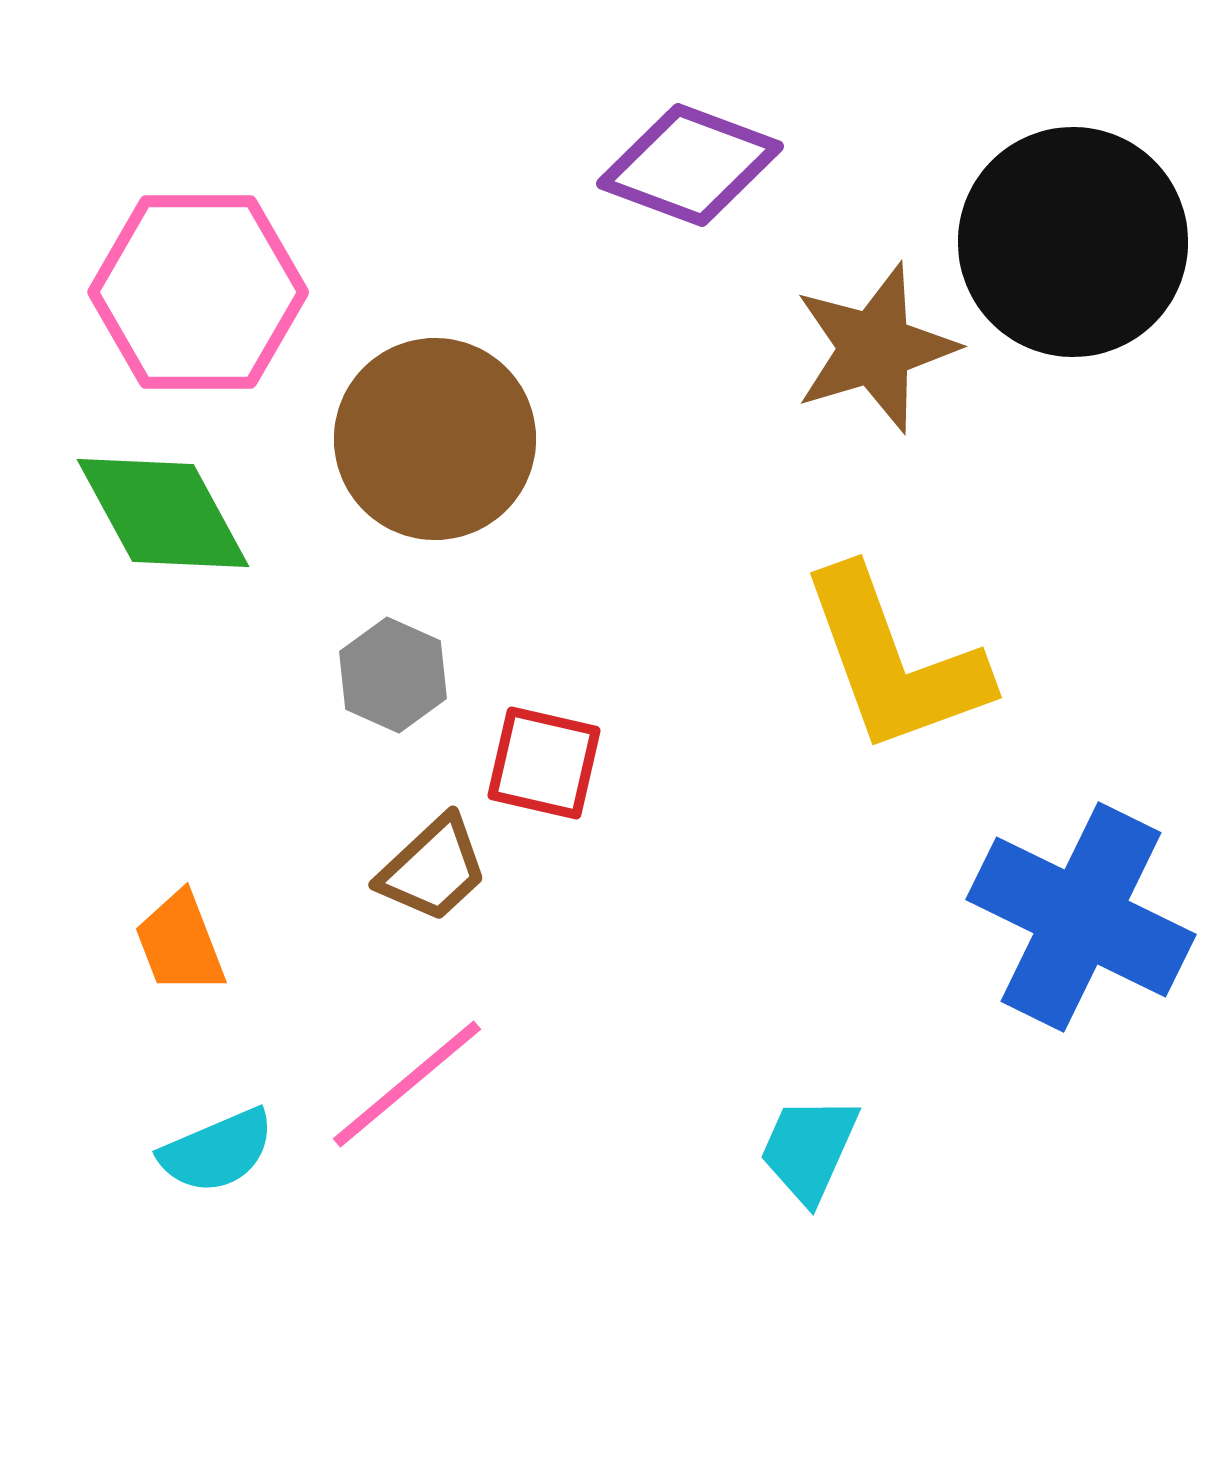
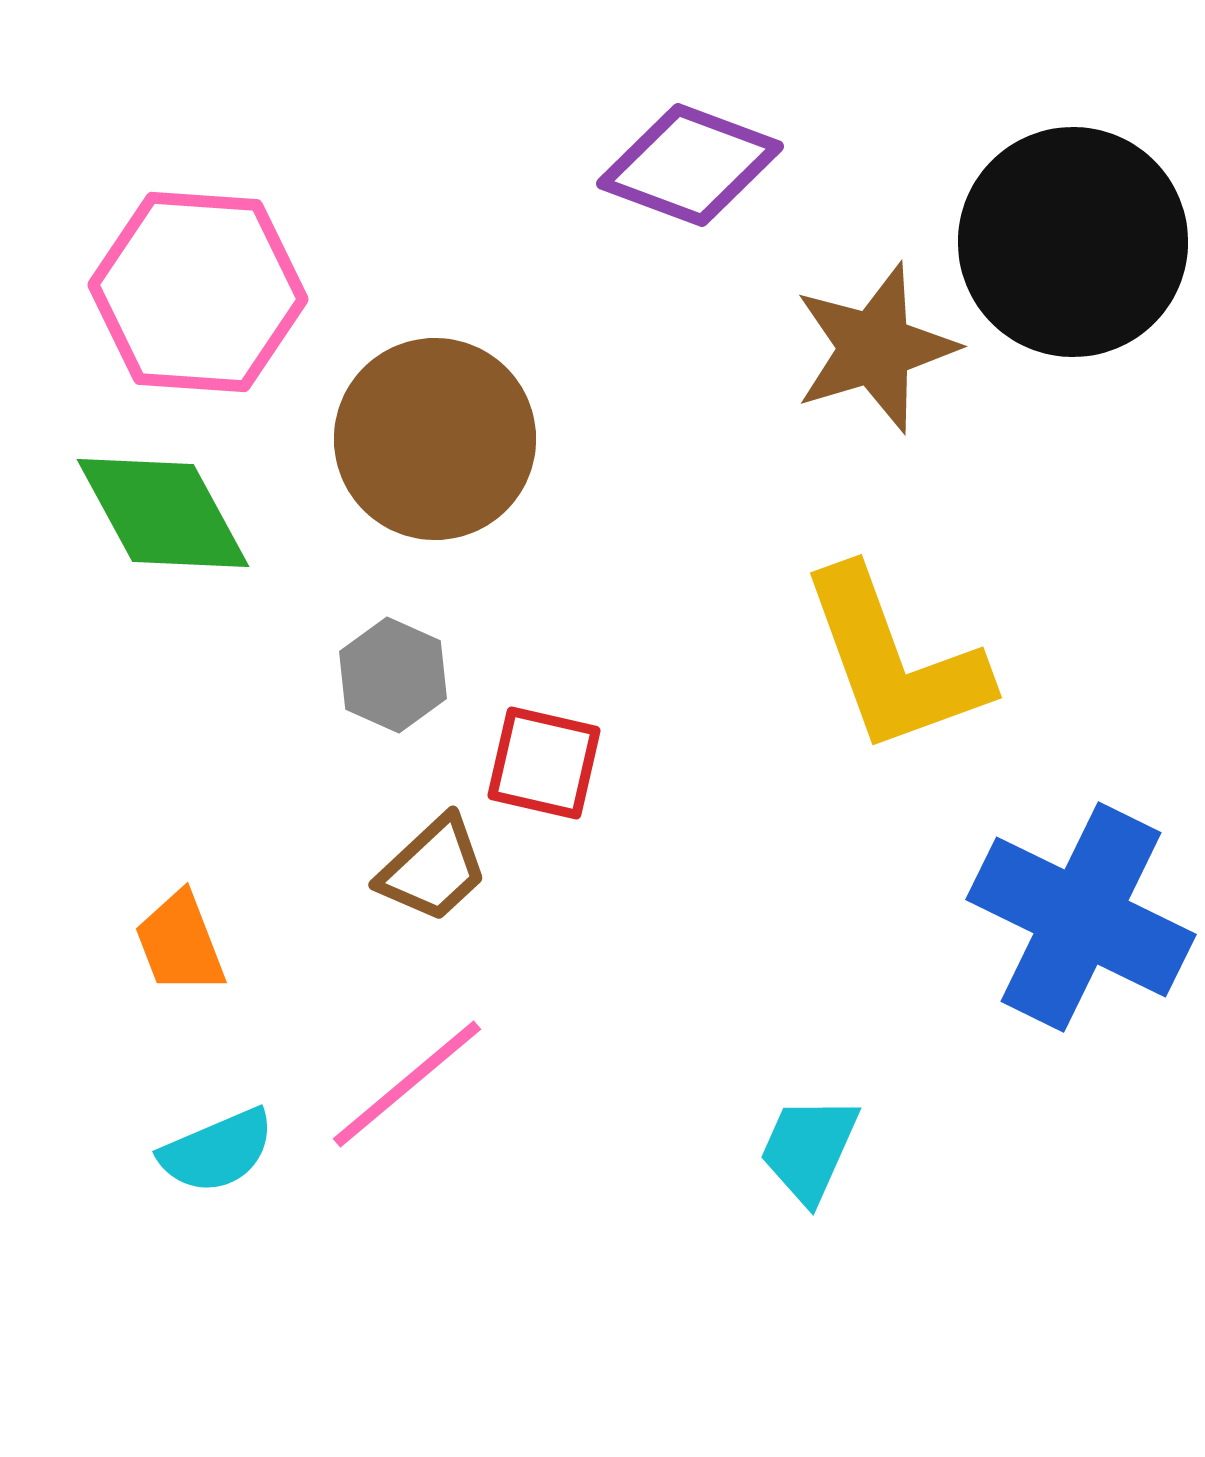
pink hexagon: rotated 4 degrees clockwise
